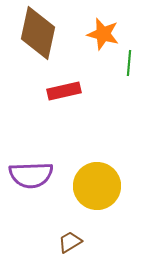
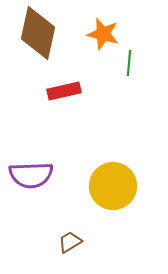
yellow circle: moved 16 px right
